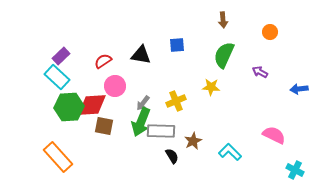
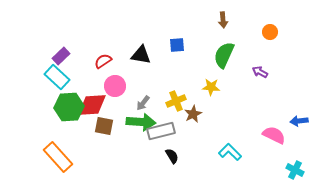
blue arrow: moved 32 px down
green arrow: rotated 108 degrees counterclockwise
gray rectangle: rotated 16 degrees counterclockwise
brown star: moved 27 px up
